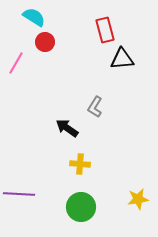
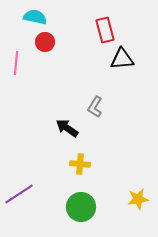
cyan semicircle: moved 1 px right; rotated 20 degrees counterclockwise
pink line: rotated 25 degrees counterclockwise
purple line: rotated 36 degrees counterclockwise
